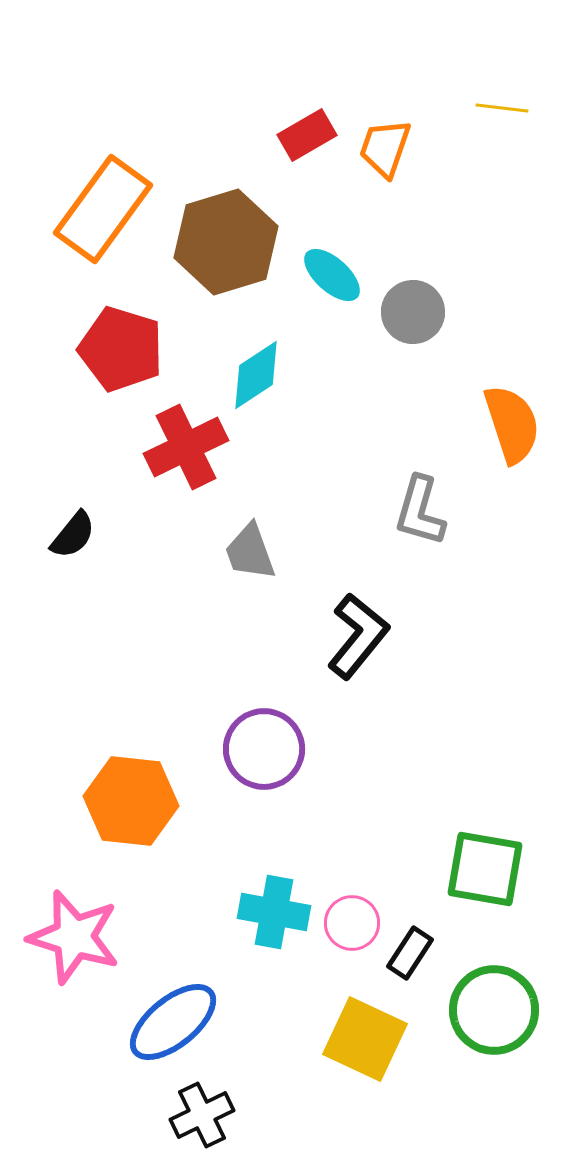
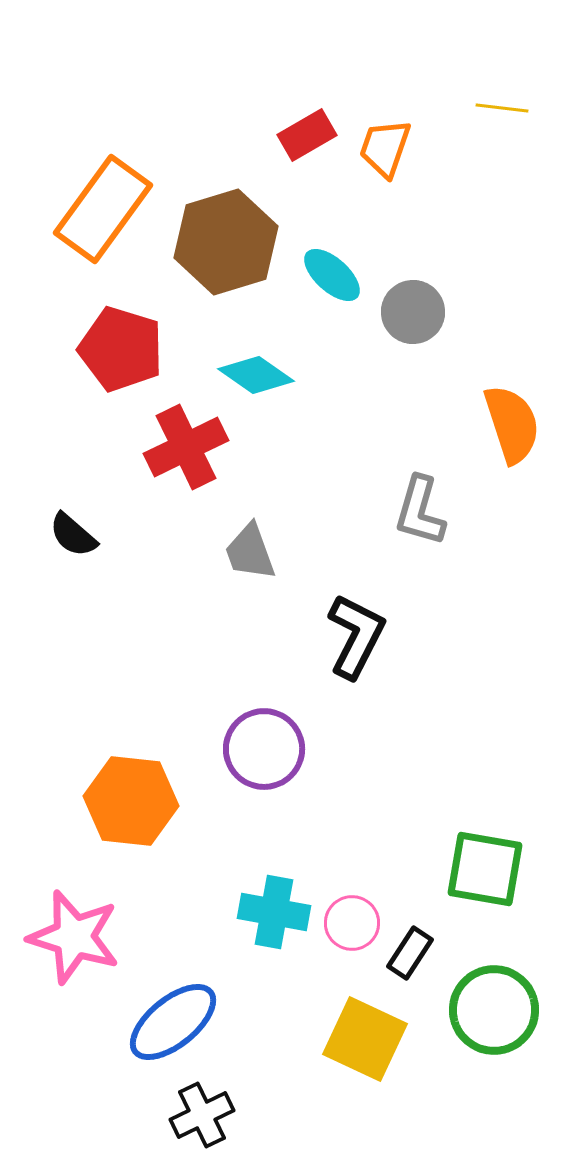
cyan diamond: rotated 68 degrees clockwise
black semicircle: rotated 92 degrees clockwise
black L-shape: moved 2 px left; rotated 12 degrees counterclockwise
